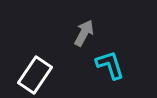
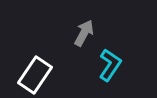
cyan L-shape: rotated 52 degrees clockwise
